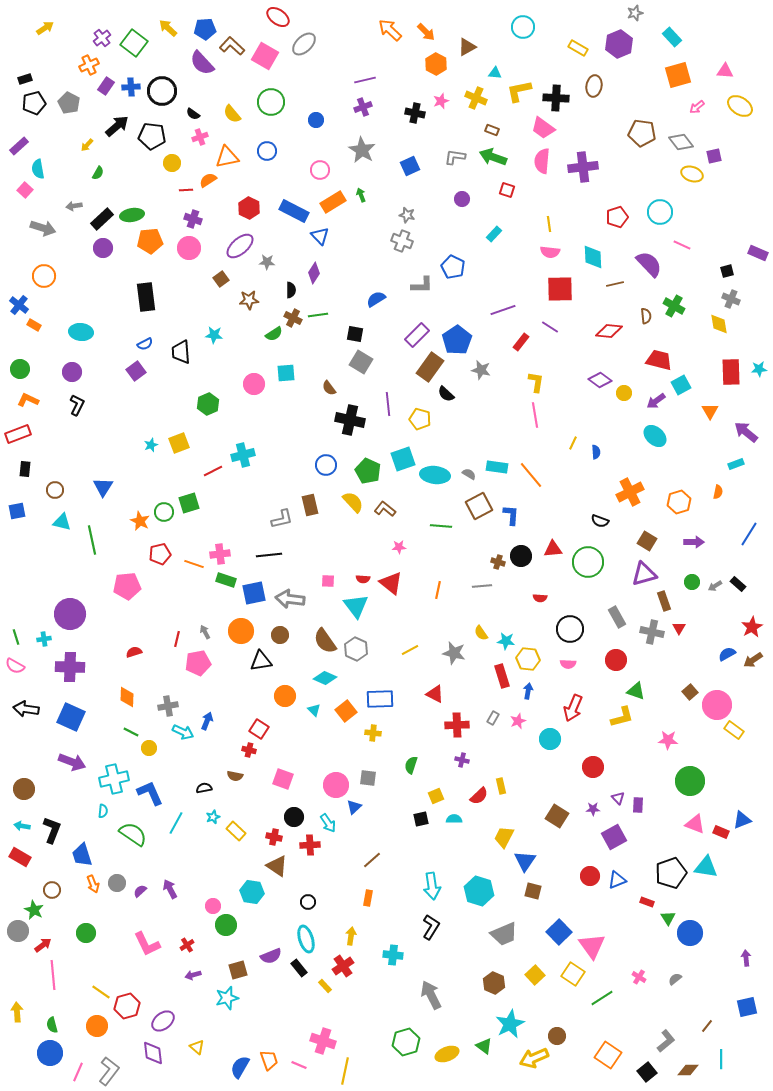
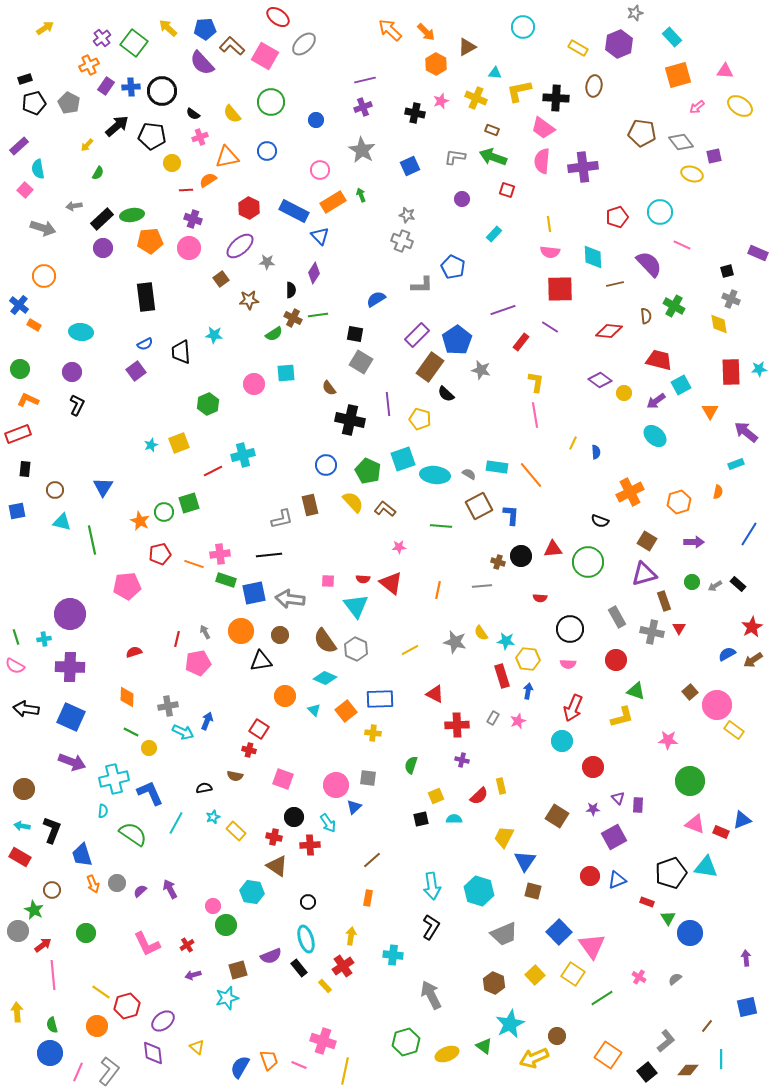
gray star at (454, 653): moved 1 px right, 11 px up
cyan circle at (550, 739): moved 12 px right, 2 px down
